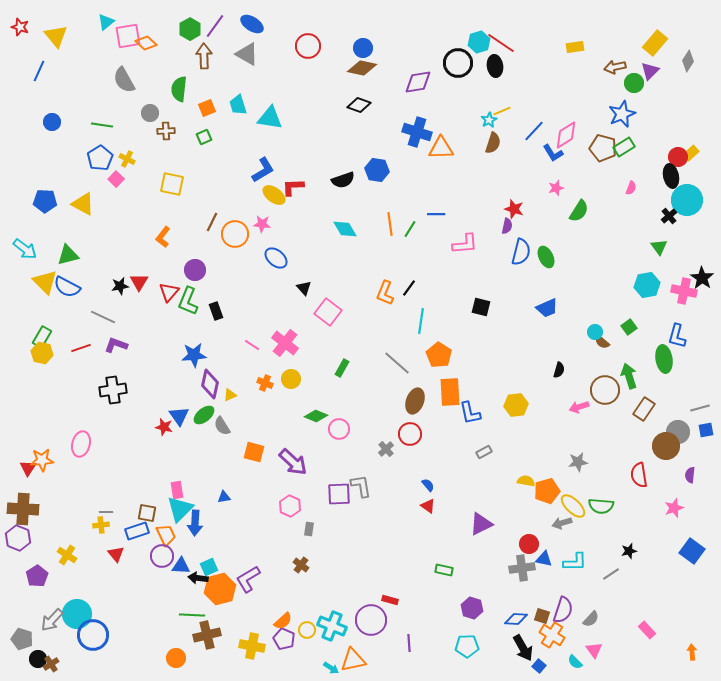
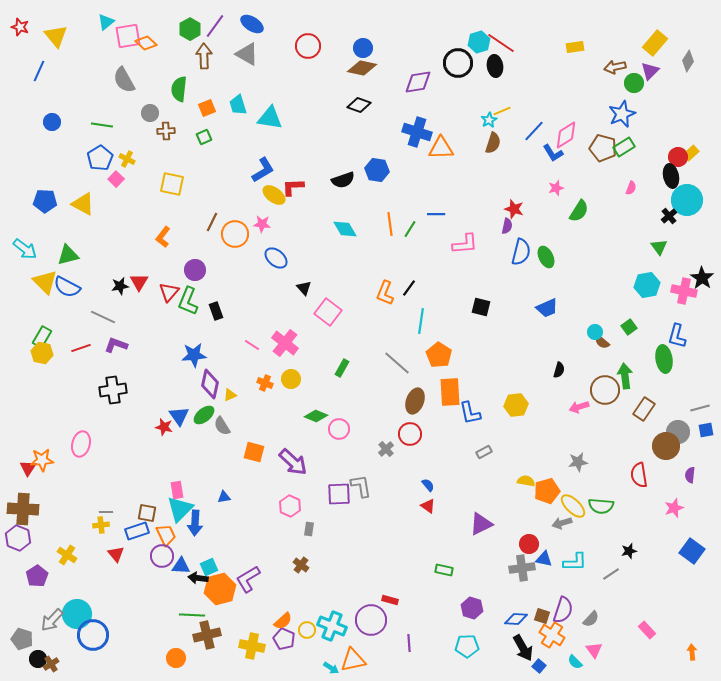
green arrow at (629, 376): moved 4 px left; rotated 10 degrees clockwise
